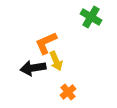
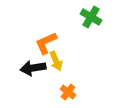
orange cross: rotated 14 degrees counterclockwise
